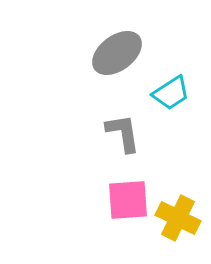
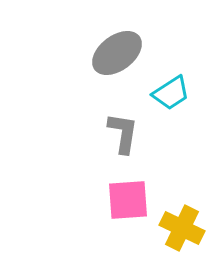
gray L-shape: rotated 18 degrees clockwise
yellow cross: moved 4 px right, 10 px down
